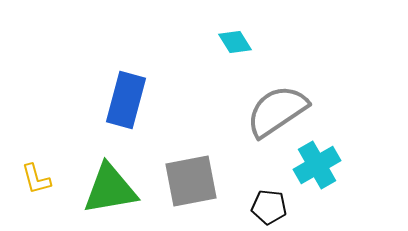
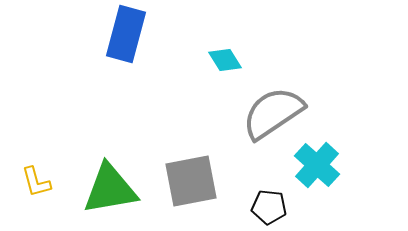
cyan diamond: moved 10 px left, 18 px down
blue rectangle: moved 66 px up
gray semicircle: moved 4 px left, 2 px down
cyan cross: rotated 18 degrees counterclockwise
yellow L-shape: moved 3 px down
